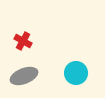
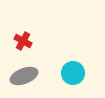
cyan circle: moved 3 px left
